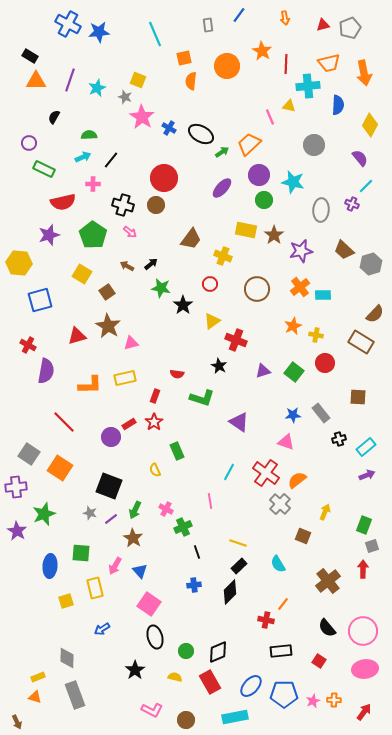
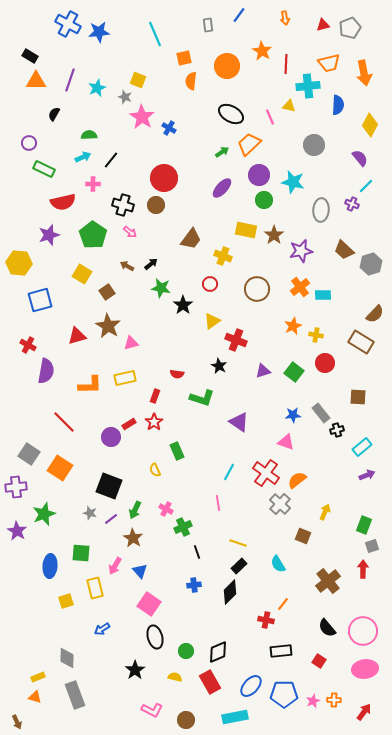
black semicircle at (54, 117): moved 3 px up
black ellipse at (201, 134): moved 30 px right, 20 px up
black cross at (339, 439): moved 2 px left, 9 px up
cyan rectangle at (366, 447): moved 4 px left
pink line at (210, 501): moved 8 px right, 2 px down
